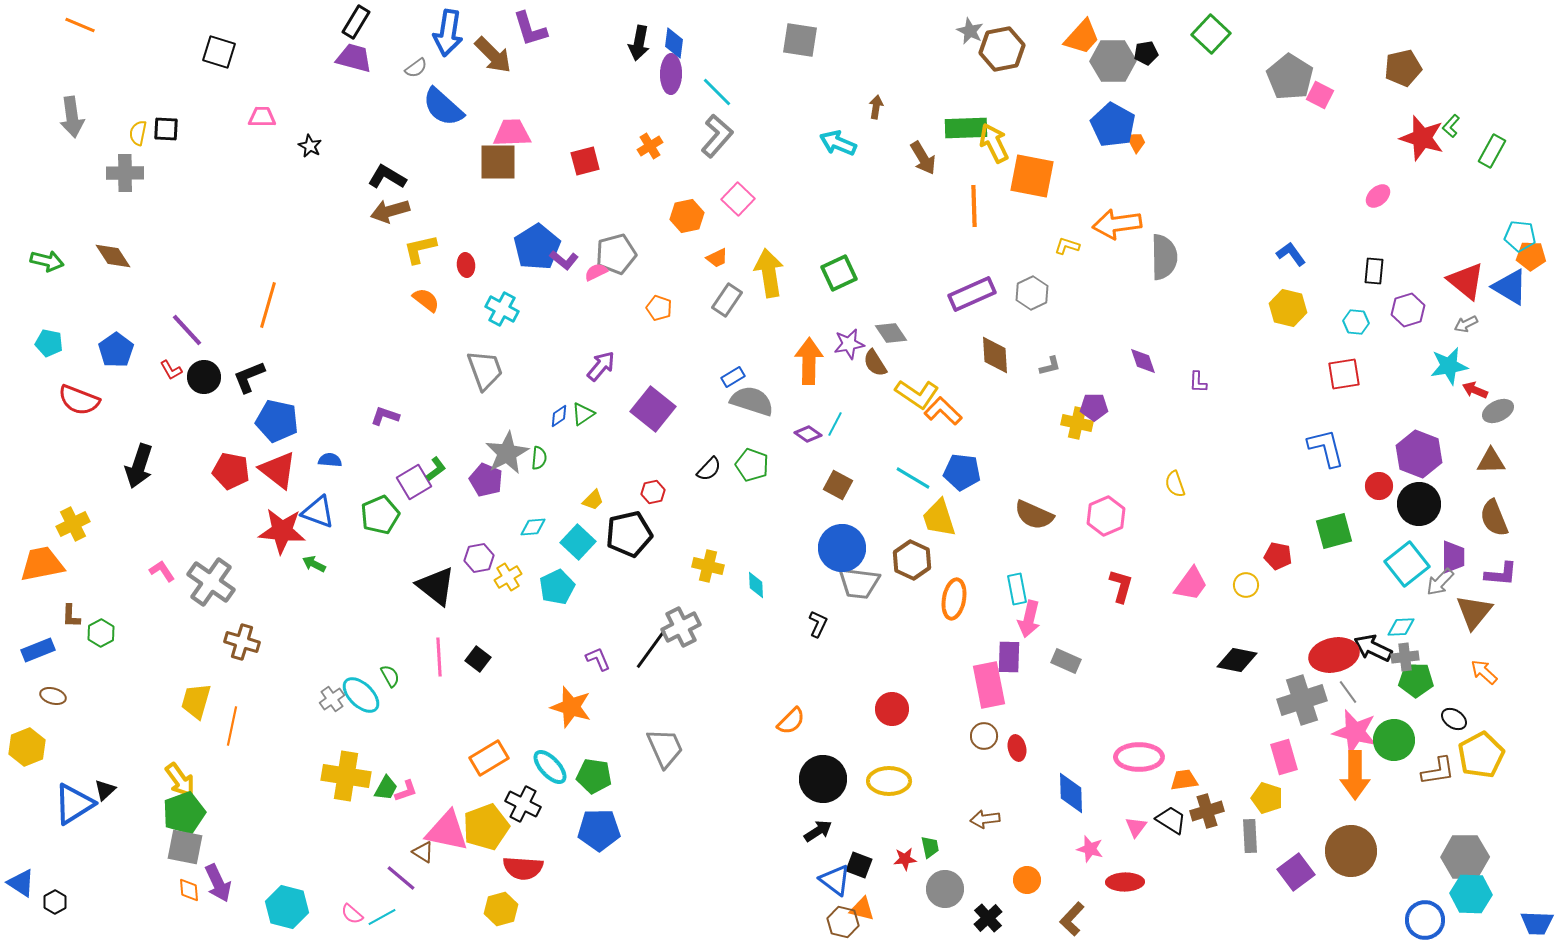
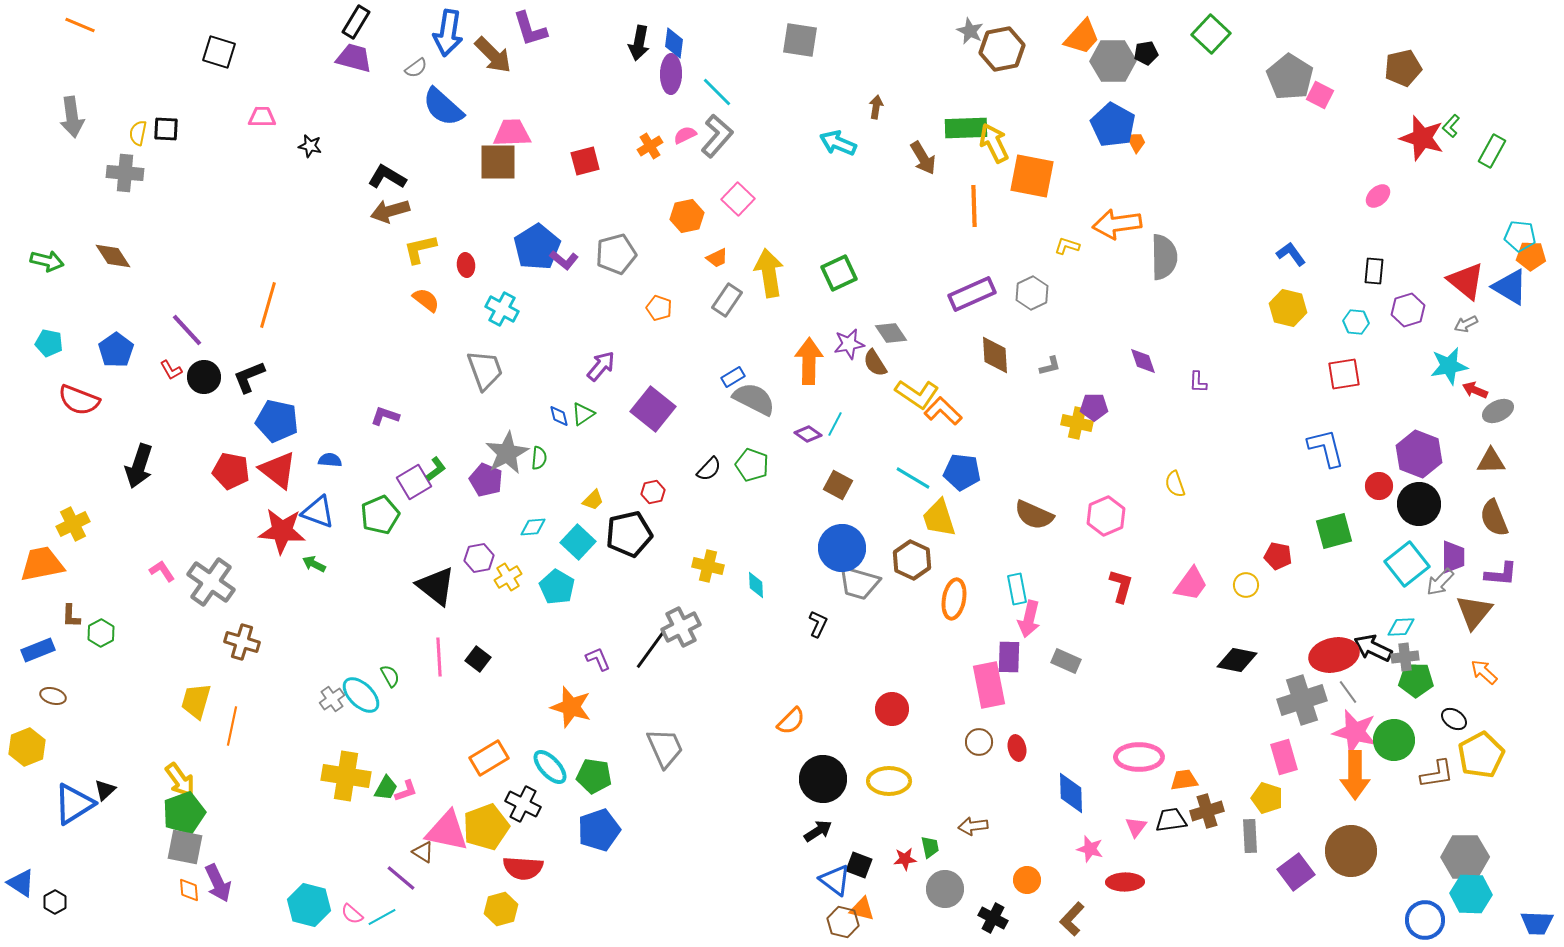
black star at (310, 146): rotated 15 degrees counterclockwise
gray cross at (125, 173): rotated 6 degrees clockwise
pink semicircle at (596, 272): moved 89 px right, 137 px up
gray semicircle at (752, 401): moved 2 px right, 2 px up; rotated 9 degrees clockwise
blue diamond at (559, 416): rotated 70 degrees counterclockwise
gray trapezoid at (859, 583): rotated 9 degrees clockwise
cyan pentagon at (557, 587): rotated 16 degrees counterclockwise
brown circle at (984, 736): moved 5 px left, 6 px down
brown L-shape at (1438, 771): moved 1 px left, 3 px down
brown arrow at (985, 819): moved 12 px left, 7 px down
black trapezoid at (1171, 820): rotated 40 degrees counterclockwise
blue pentagon at (599, 830): rotated 18 degrees counterclockwise
cyan hexagon at (287, 907): moved 22 px right, 2 px up
black cross at (988, 918): moved 5 px right; rotated 20 degrees counterclockwise
